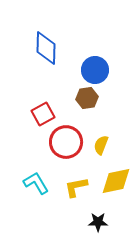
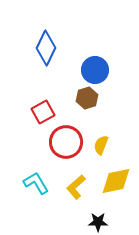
blue diamond: rotated 24 degrees clockwise
brown hexagon: rotated 10 degrees counterclockwise
red square: moved 2 px up
yellow L-shape: rotated 30 degrees counterclockwise
